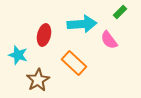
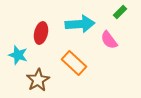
cyan arrow: moved 2 px left
red ellipse: moved 3 px left, 2 px up
